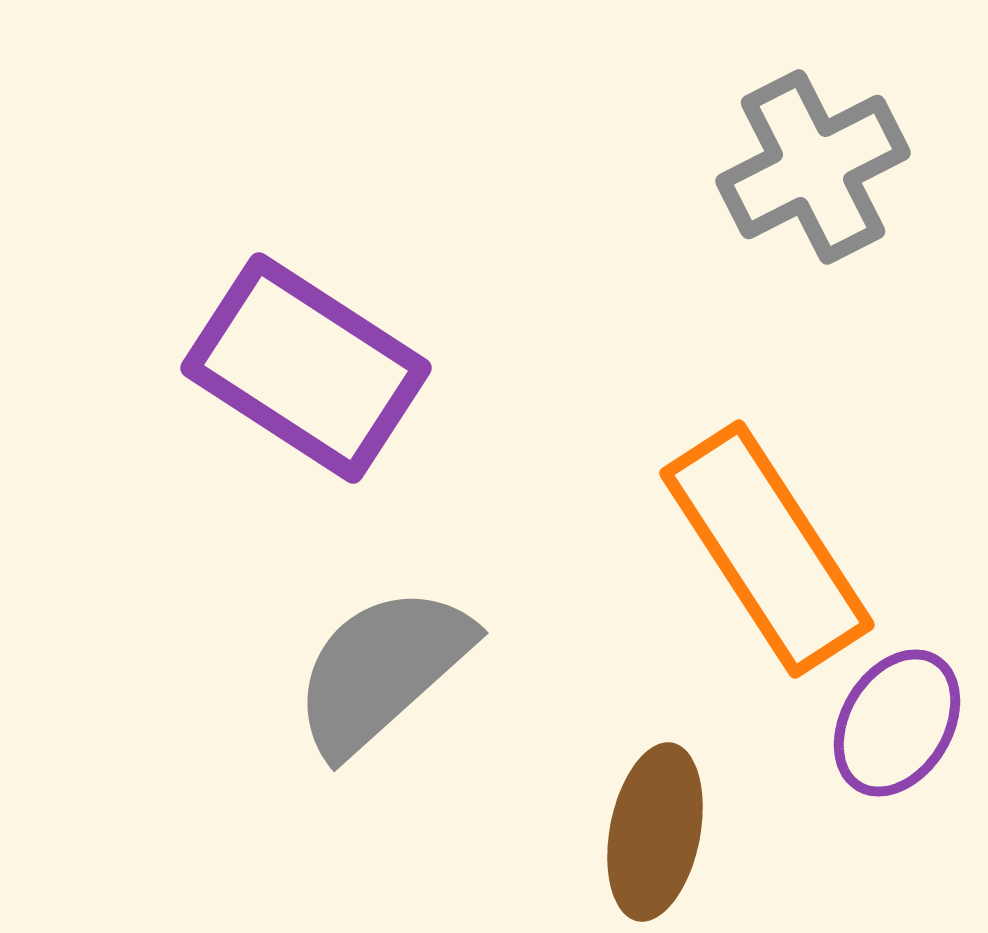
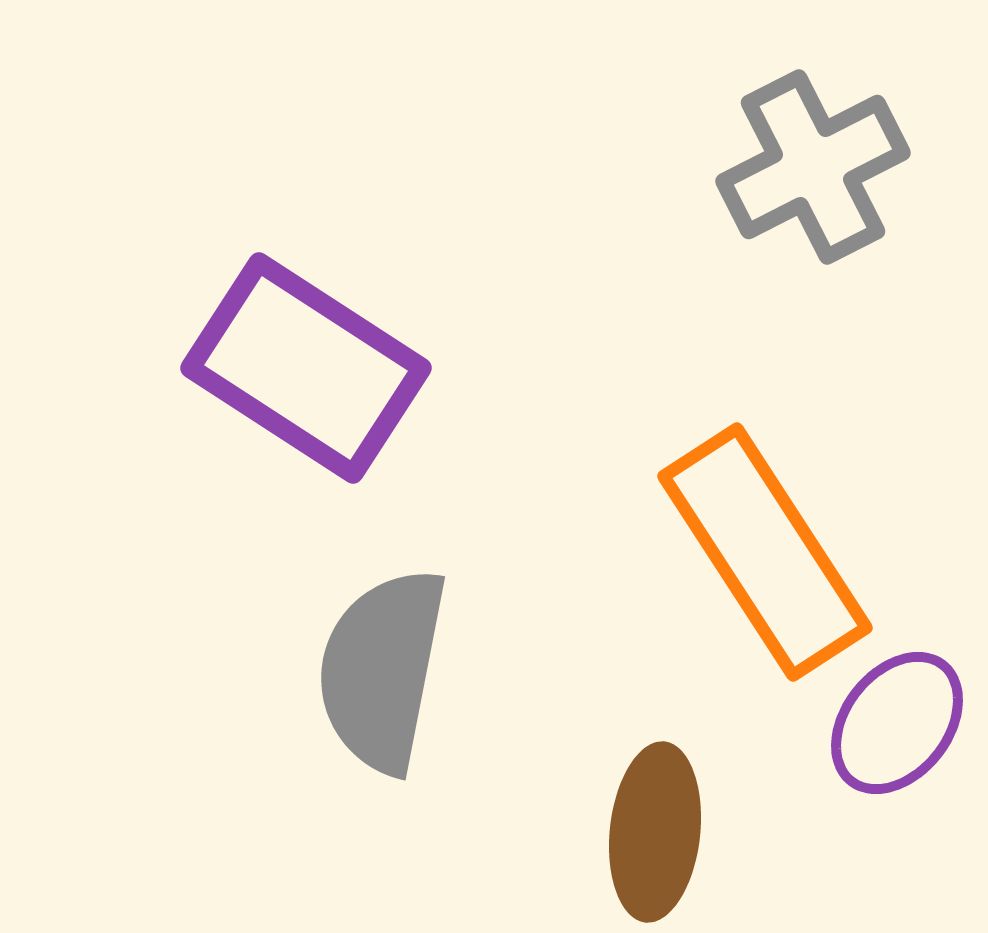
orange rectangle: moved 2 px left, 3 px down
gray semicircle: rotated 37 degrees counterclockwise
purple ellipse: rotated 7 degrees clockwise
brown ellipse: rotated 5 degrees counterclockwise
